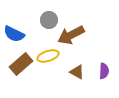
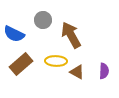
gray circle: moved 6 px left
brown arrow: rotated 88 degrees clockwise
yellow ellipse: moved 8 px right, 5 px down; rotated 20 degrees clockwise
